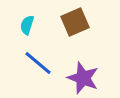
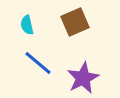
cyan semicircle: rotated 30 degrees counterclockwise
purple star: rotated 24 degrees clockwise
